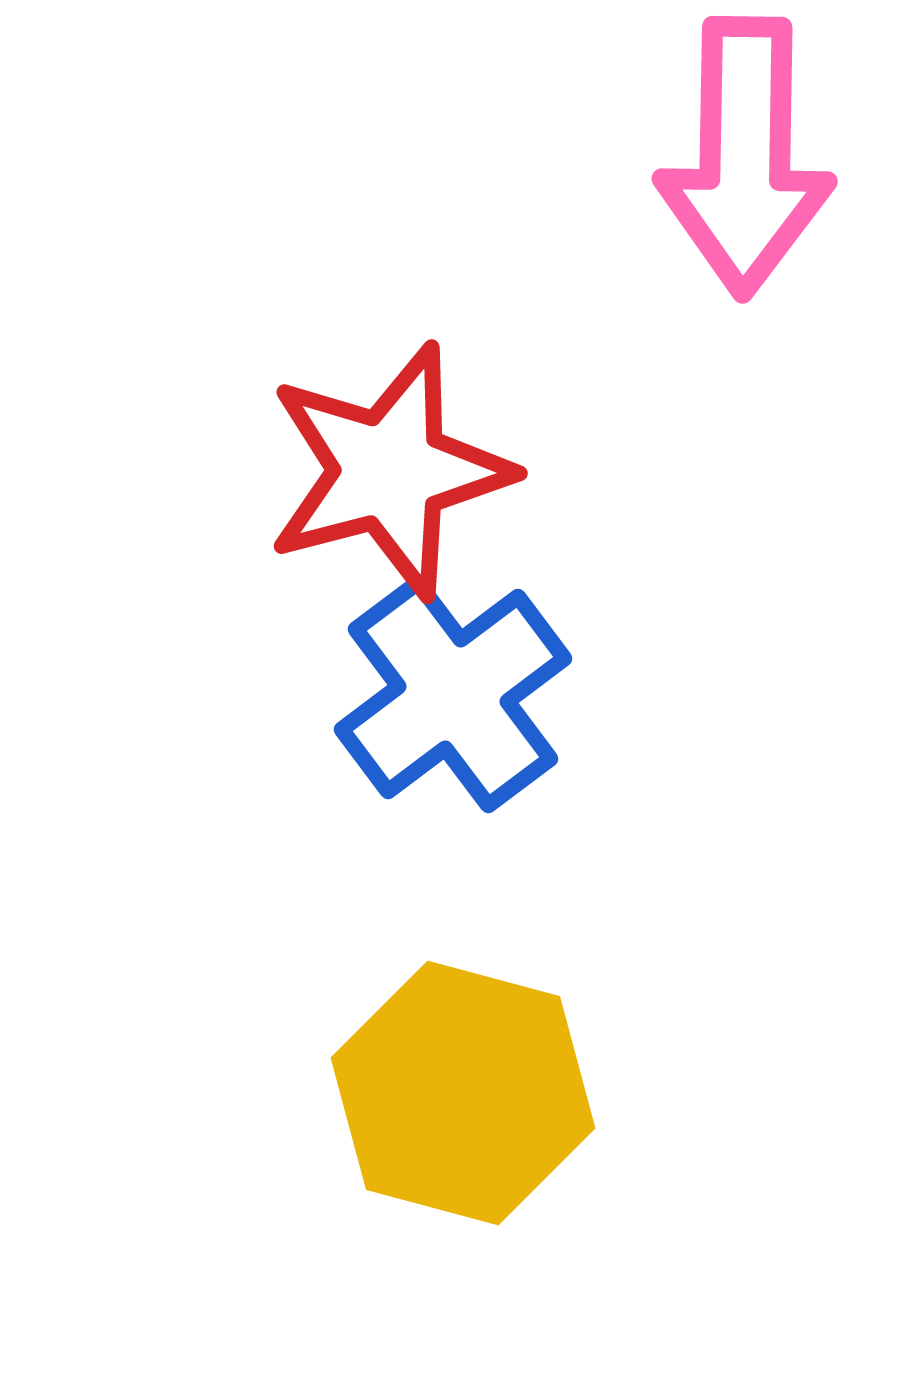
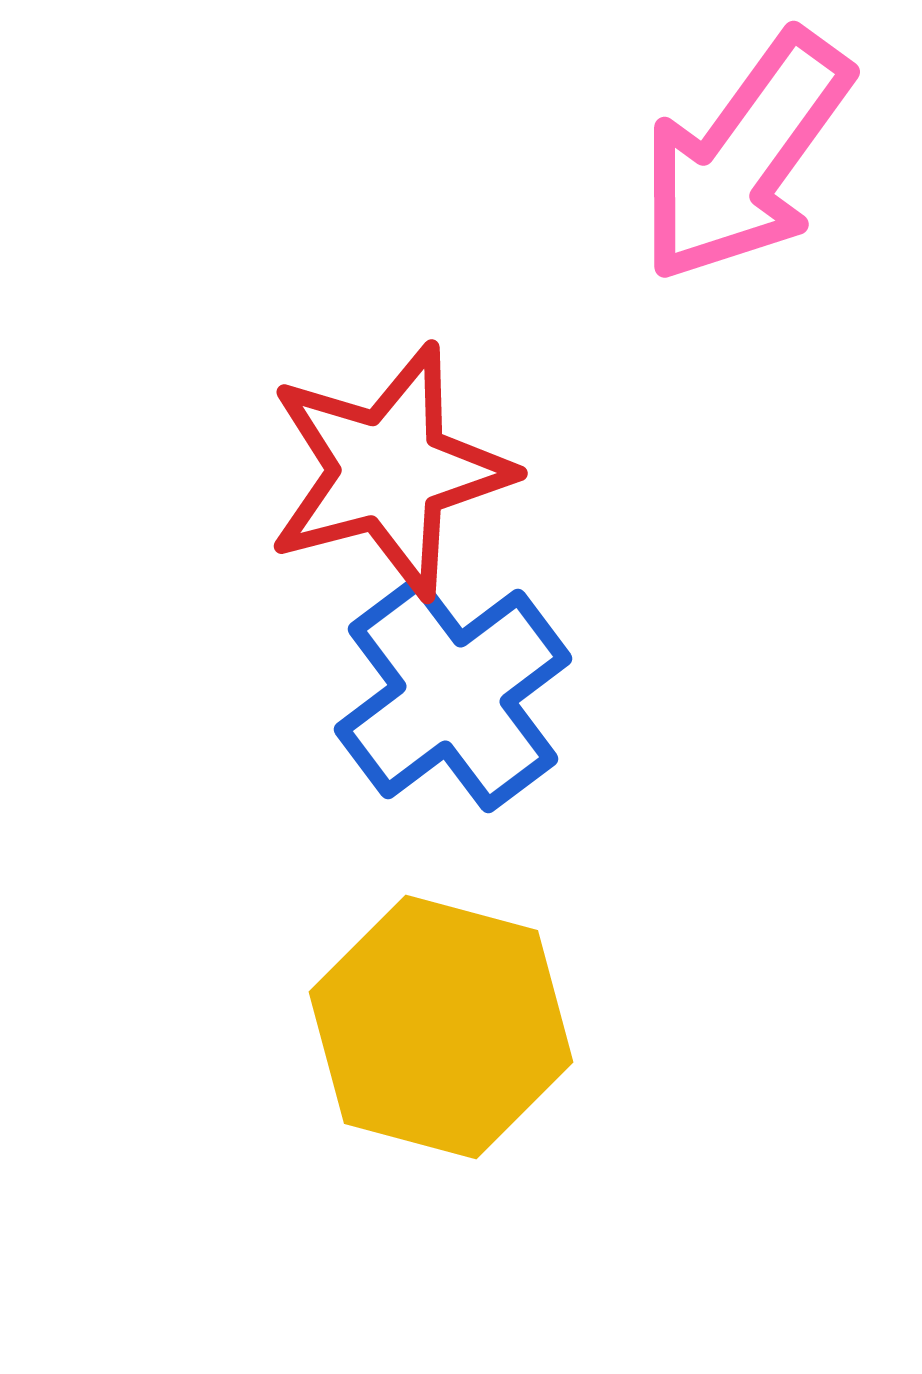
pink arrow: rotated 35 degrees clockwise
yellow hexagon: moved 22 px left, 66 px up
